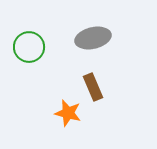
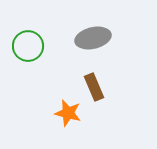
green circle: moved 1 px left, 1 px up
brown rectangle: moved 1 px right
